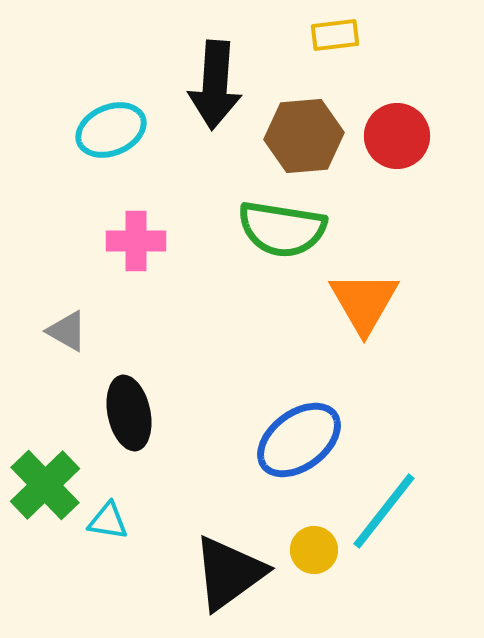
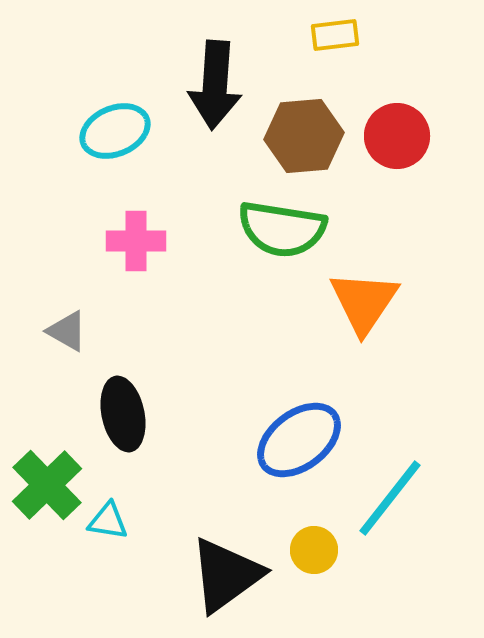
cyan ellipse: moved 4 px right, 1 px down
orange triangle: rotated 4 degrees clockwise
black ellipse: moved 6 px left, 1 px down
green cross: moved 2 px right
cyan line: moved 6 px right, 13 px up
black triangle: moved 3 px left, 2 px down
